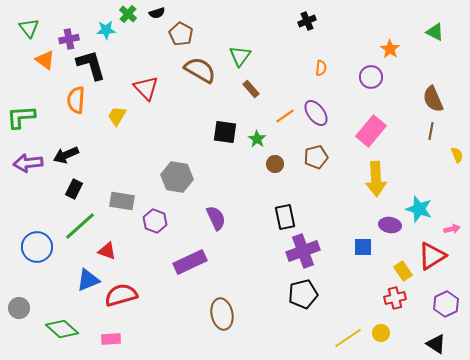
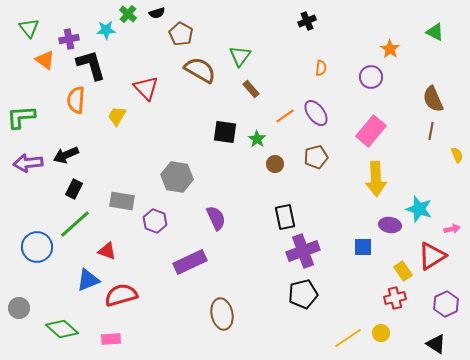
green line at (80, 226): moved 5 px left, 2 px up
